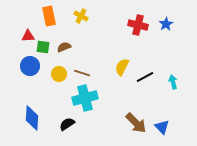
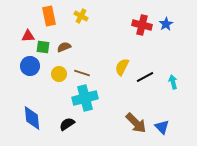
red cross: moved 4 px right
blue diamond: rotated 10 degrees counterclockwise
